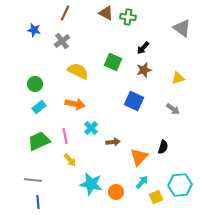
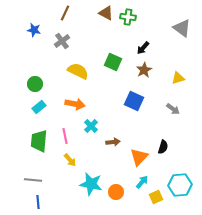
brown star: rotated 14 degrees counterclockwise
cyan cross: moved 2 px up
green trapezoid: rotated 60 degrees counterclockwise
